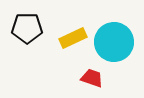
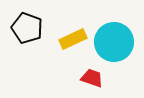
black pentagon: rotated 20 degrees clockwise
yellow rectangle: moved 1 px down
